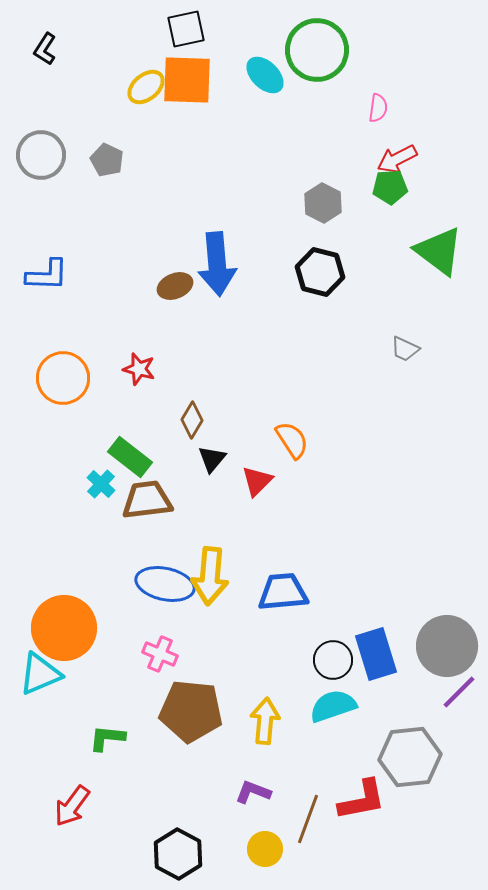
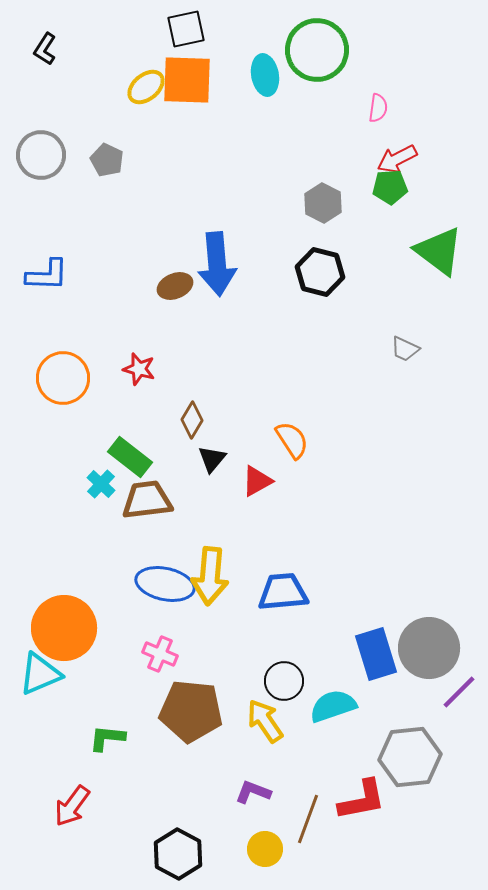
cyan ellipse at (265, 75): rotated 36 degrees clockwise
red triangle at (257, 481): rotated 16 degrees clockwise
gray circle at (447, 646): moved 18 px left, 2 px down
black circle at (333, 660): moved 49 px left, 21 px down
yellow arrow at (265, 721): rotated 39 degrees counterclockwise
